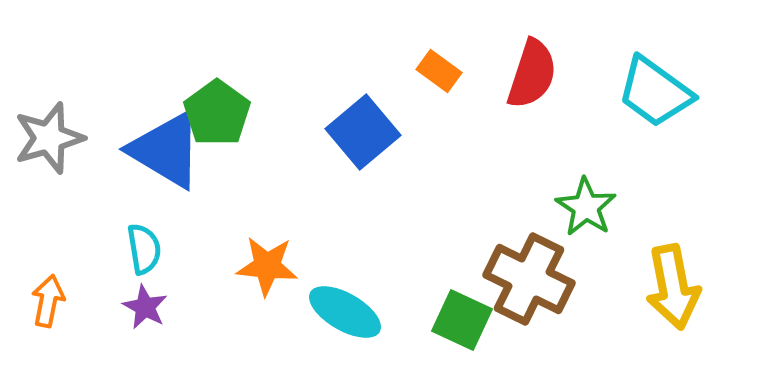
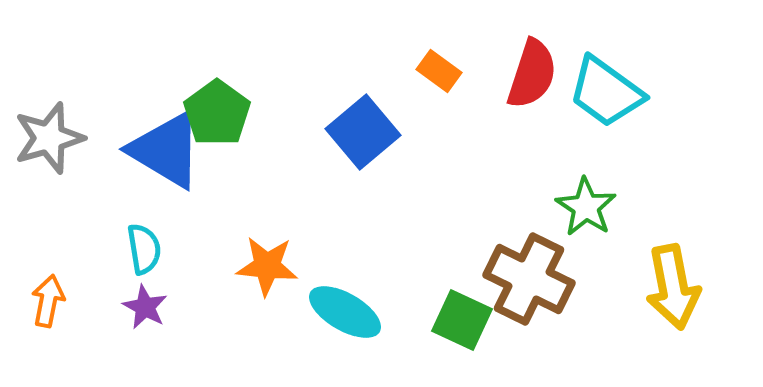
cyan trapezoid: moved 49 px left
